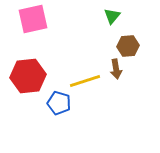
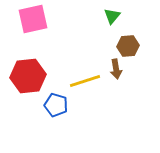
blue pentagon: moved 3 px left, 2 px down
